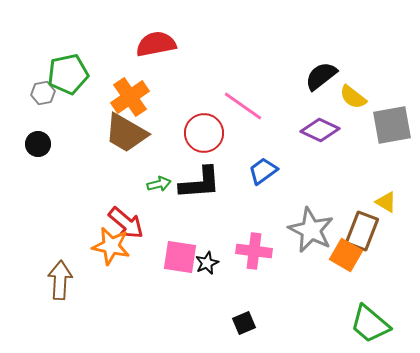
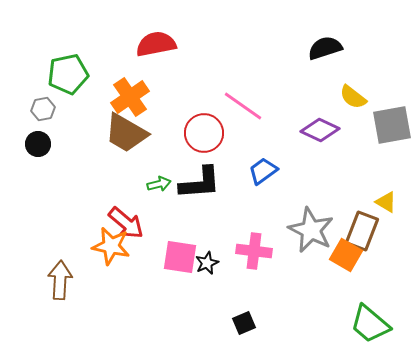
black semicircle: moved 4 px right, 28 px up; rotated 20 degrees clockwise
gray hexagon: moved 16 px down
